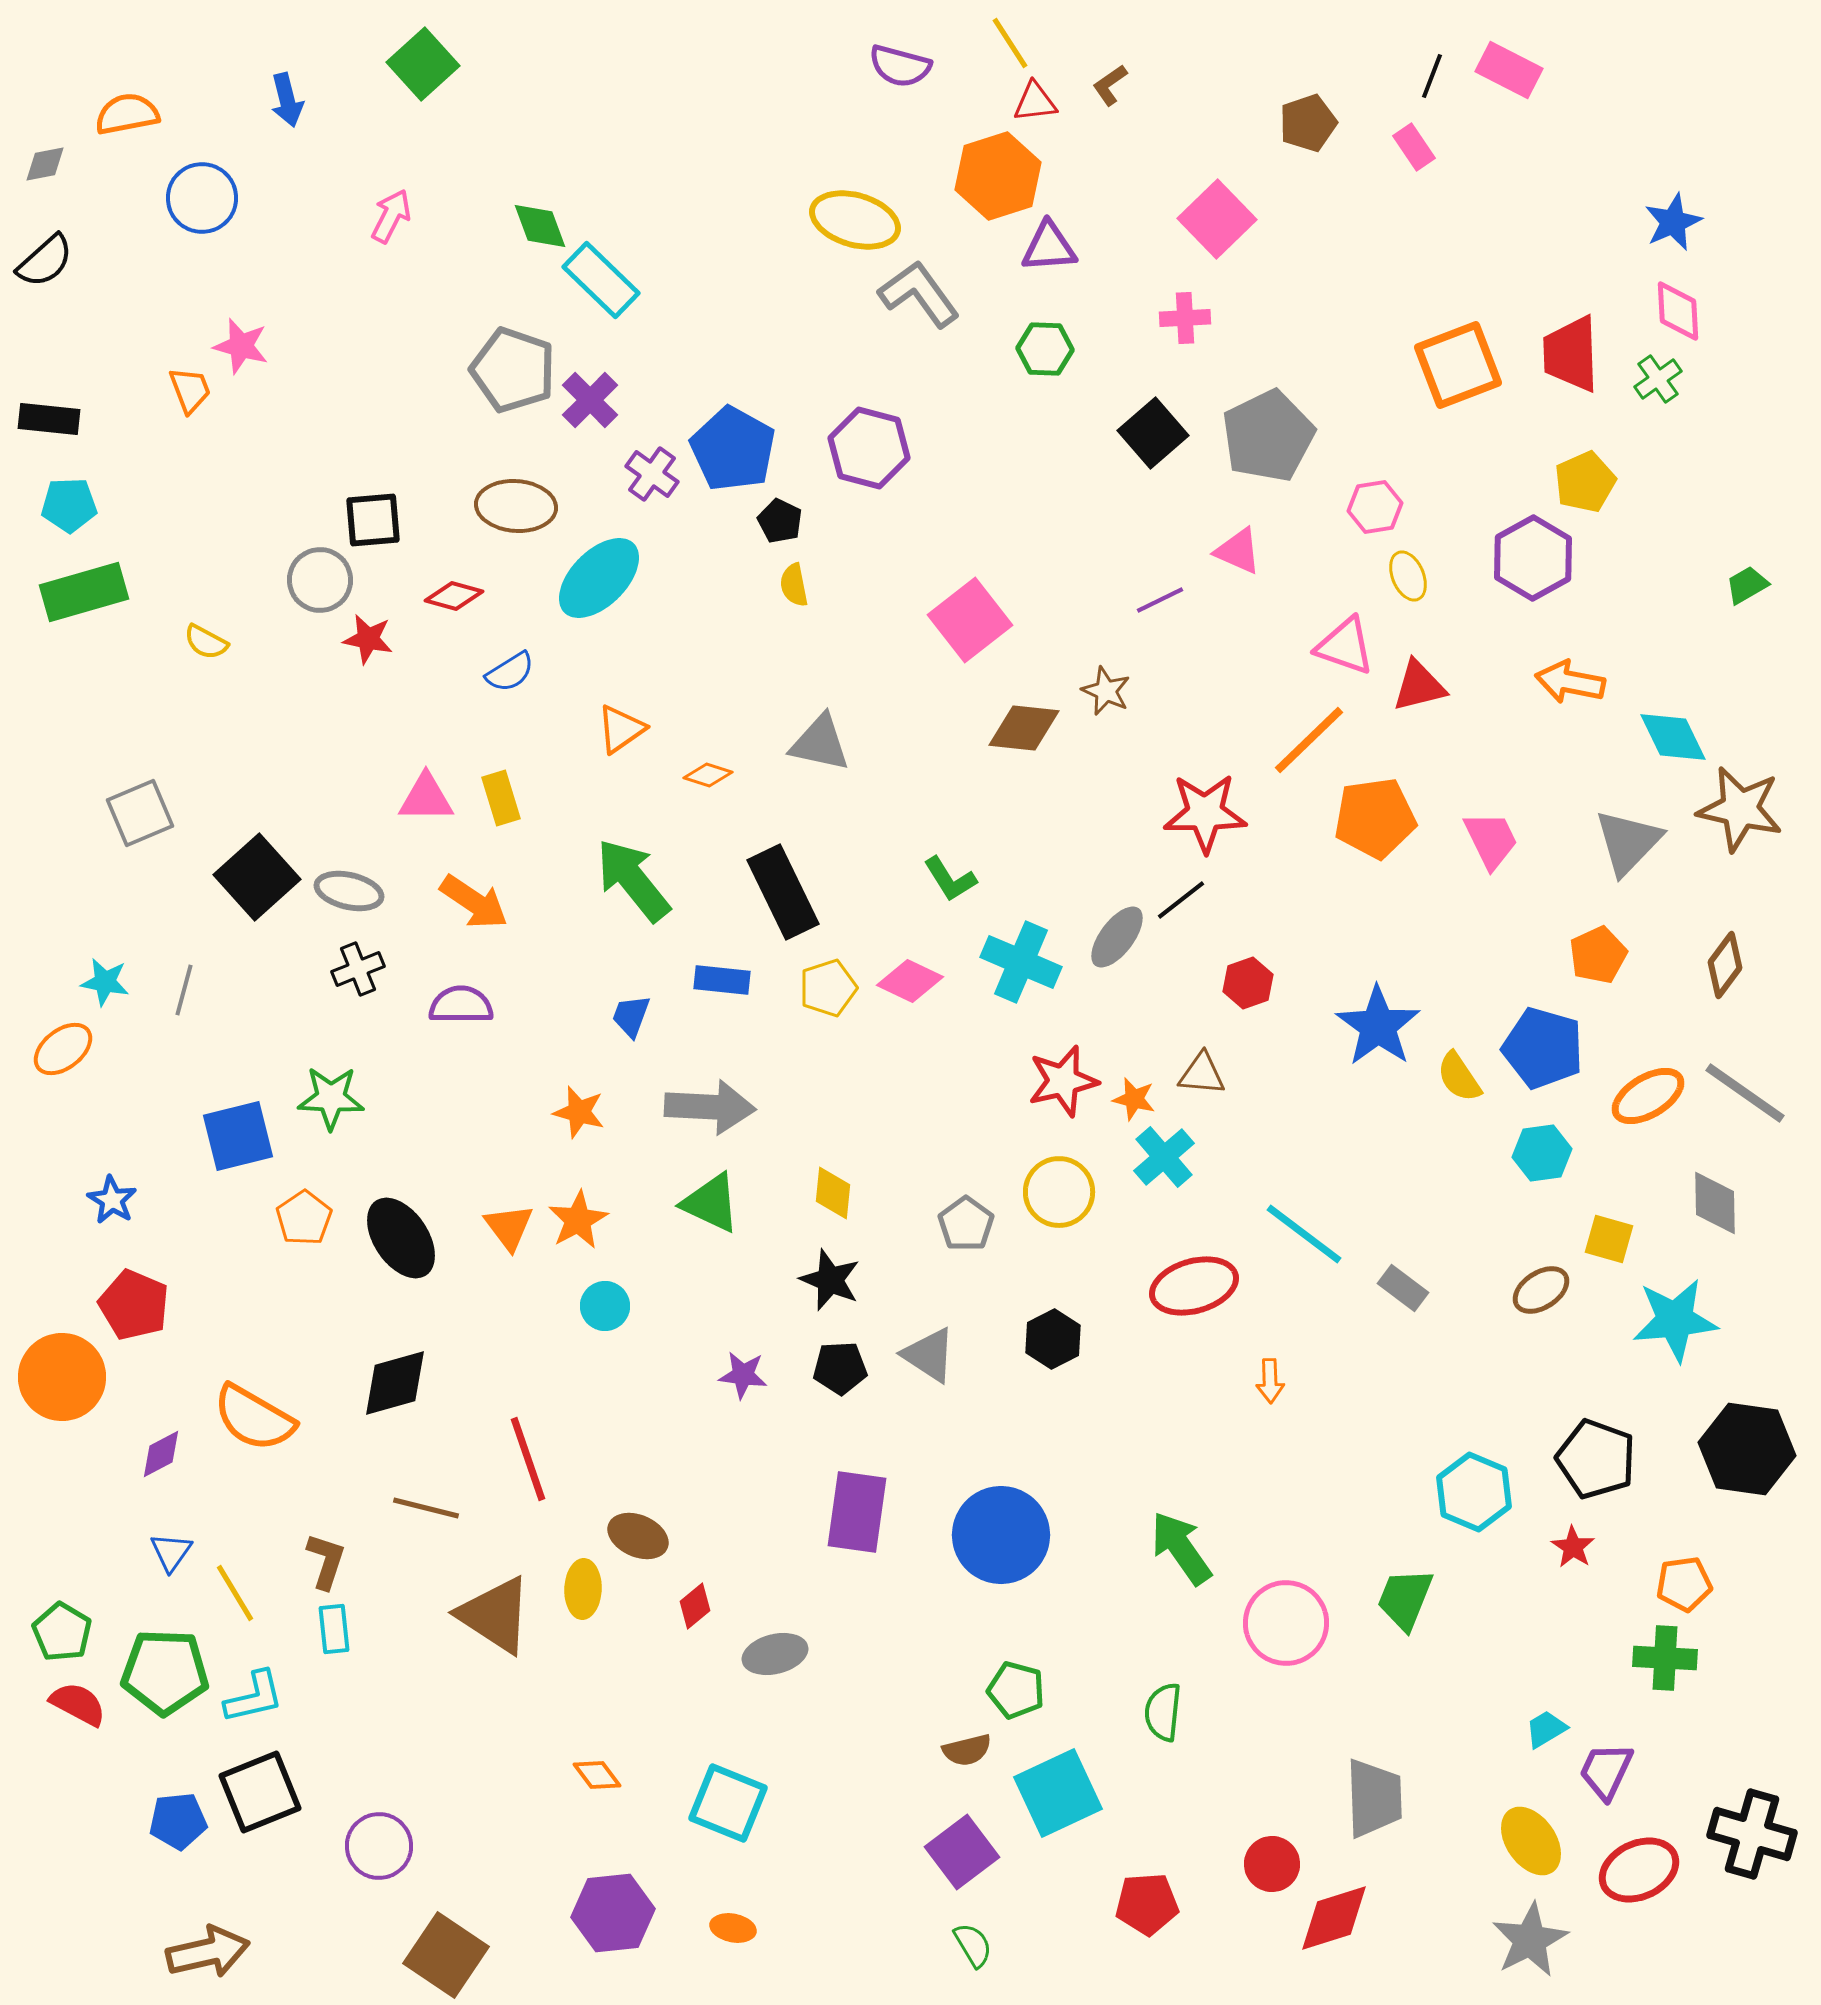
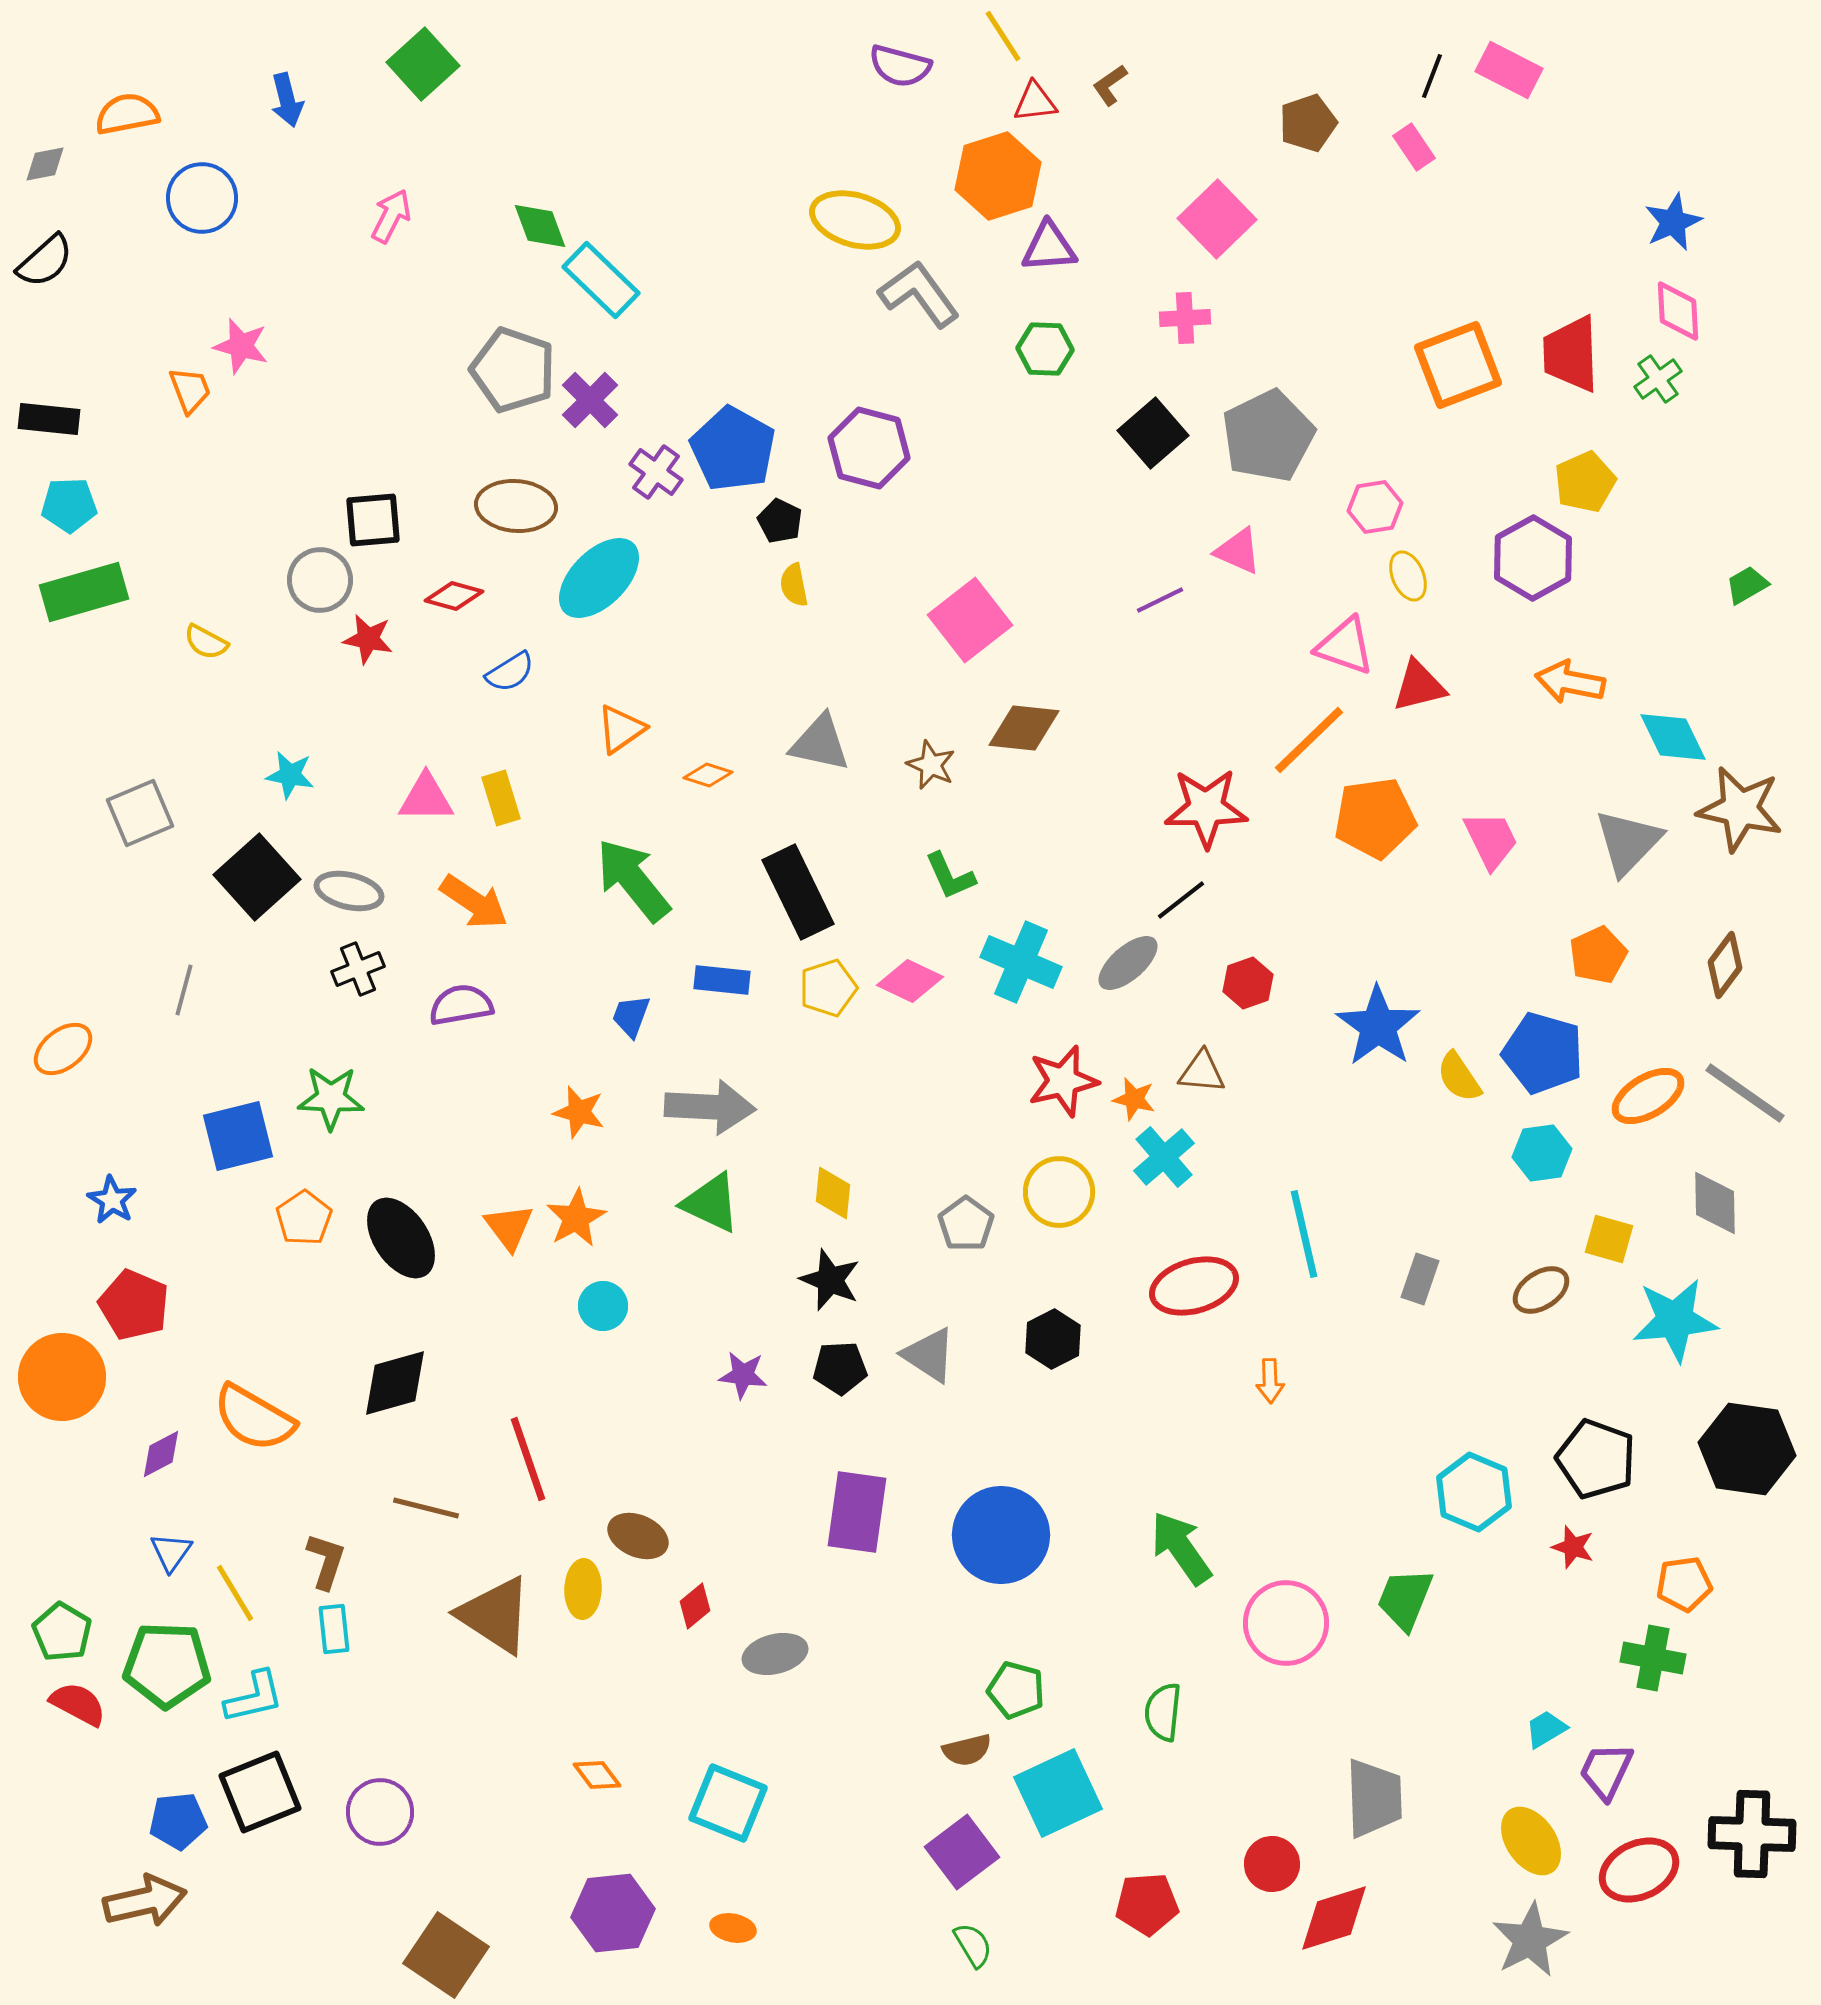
yellow line at (1010, 43): moved 7 px left, 7 px up
purple cross at (652, 474): moved 4 px right, 2 px up
brown star at (1106, 691): moved 175 px left, 74 px down
red star at (1205, 813): moved 1 px right, 5 px up
green L-shape at (950, 879): moved 3 px up; rotated 8 degrees clockwise
black rectangle at (783, 892): moved 15 px right
gray ellipse at (1117, 937): moved 11 px right, 26 px down; rotated 12 degrees clockwise
cyan star at (105, 982): moved 185 px right, 207 px up
purple semicircle at (461, 1005): rotated 10 degrees counterclockwise
blue pentagon at (1543, 1048): moved 5 px down
brown triangle at (1202, 1074): moved 2 px up
orange star at (578, 1220): moved 2 px left, 2 px up
cyan line at (1304, 1234): rotated 40 degrees clockwise
gray rectangle at (1403, 1288): moved 17 px right, 9 px up; rotated 72 degrees clockwise
cyan circle at (605, 1306): moved 2 px left
red star at (1573, 1547): rotated 15 degrees counterclockwise
green cross at (1665, 1658): moved 12 px left; rotated 8 degrees clockwise
green pentagon at (165, 1672): moved 2 px right, 7 px up
black cross at (1752, 1834): rotated 14 degrees counterclockwise
purple circle at (379, 1846): moved 1 px right, 34 px up
brown arrow at (208, 1952): moved 63 px left, 51 px up
